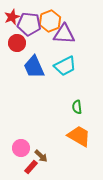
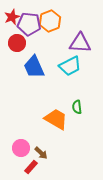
purple triangle: moved 16 px right, 9 px down
cyan trapezoid: moved 5 px right
orange trapezoid: moved 23 px left, 17 px up
brown arrow: moved 3 px up
